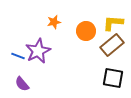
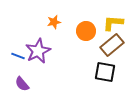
black square: moved 8 px left, 6 px up
